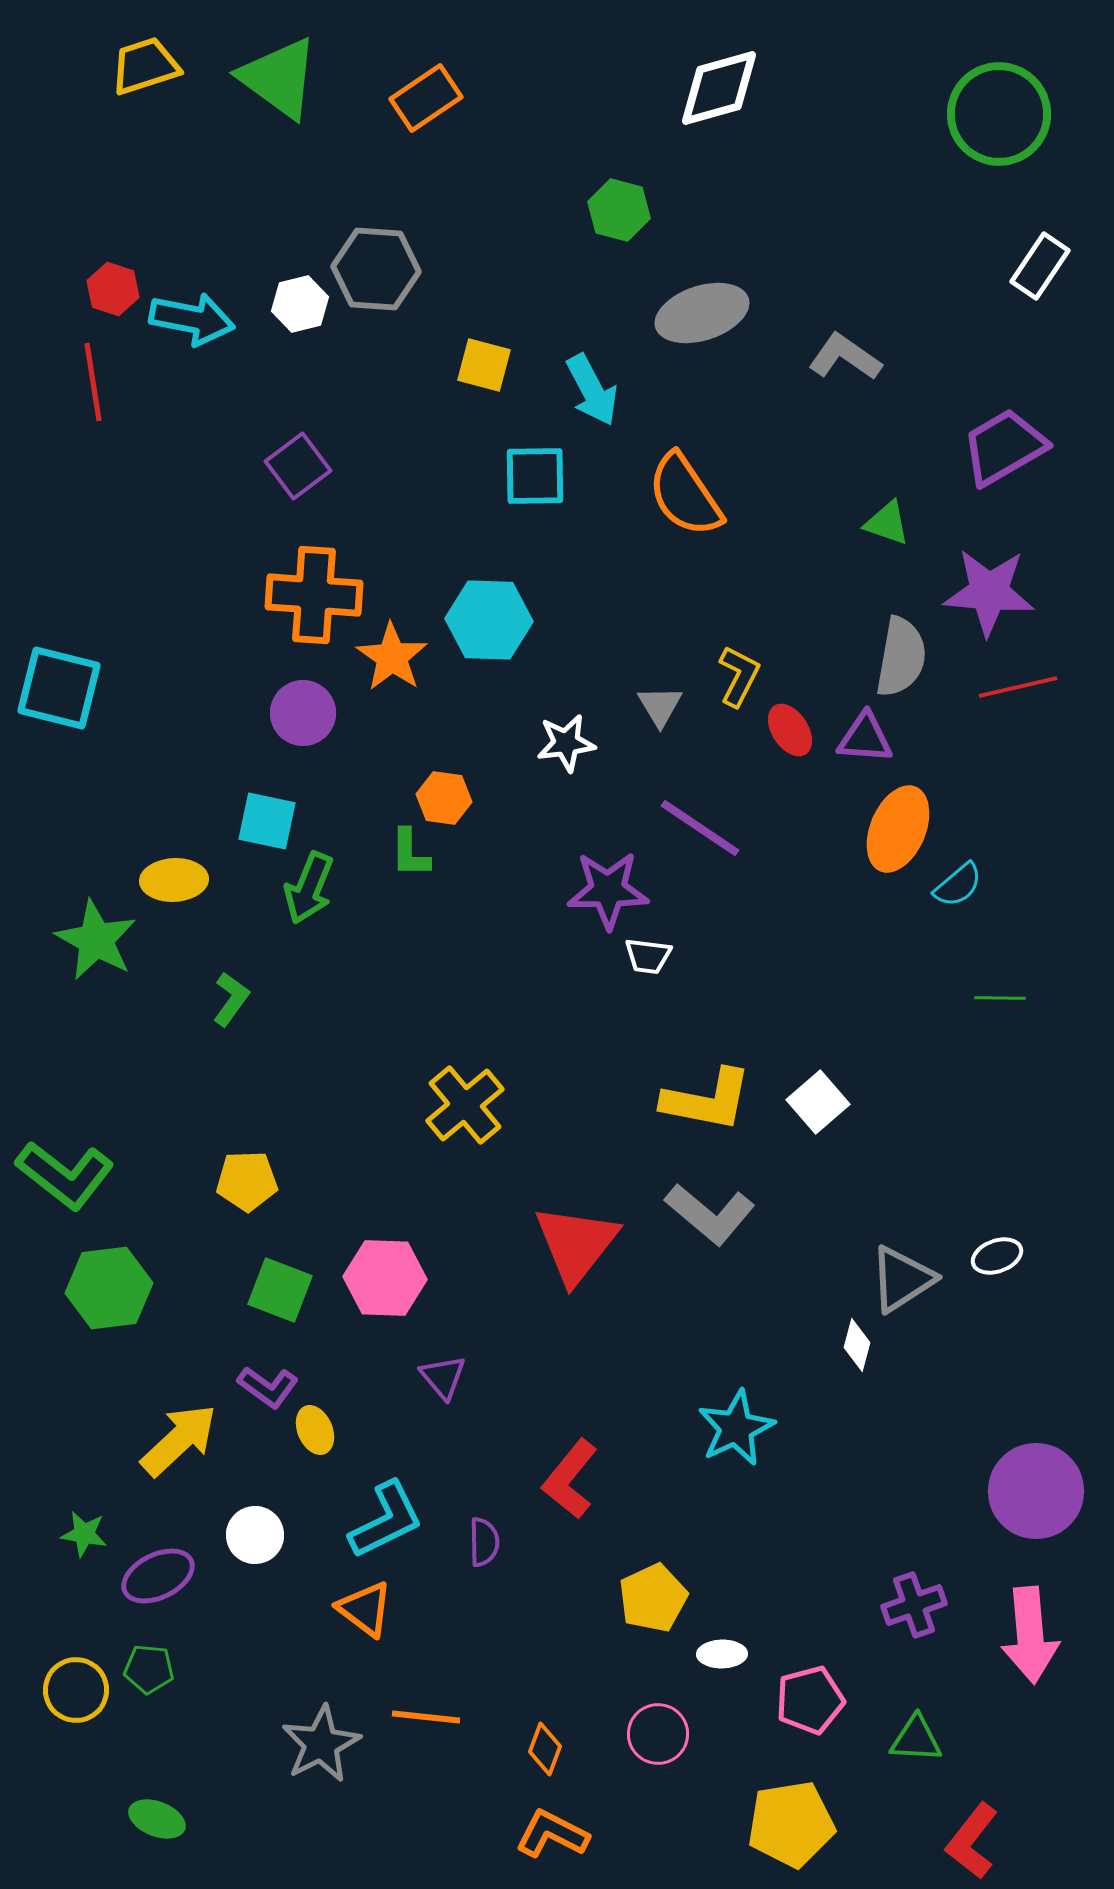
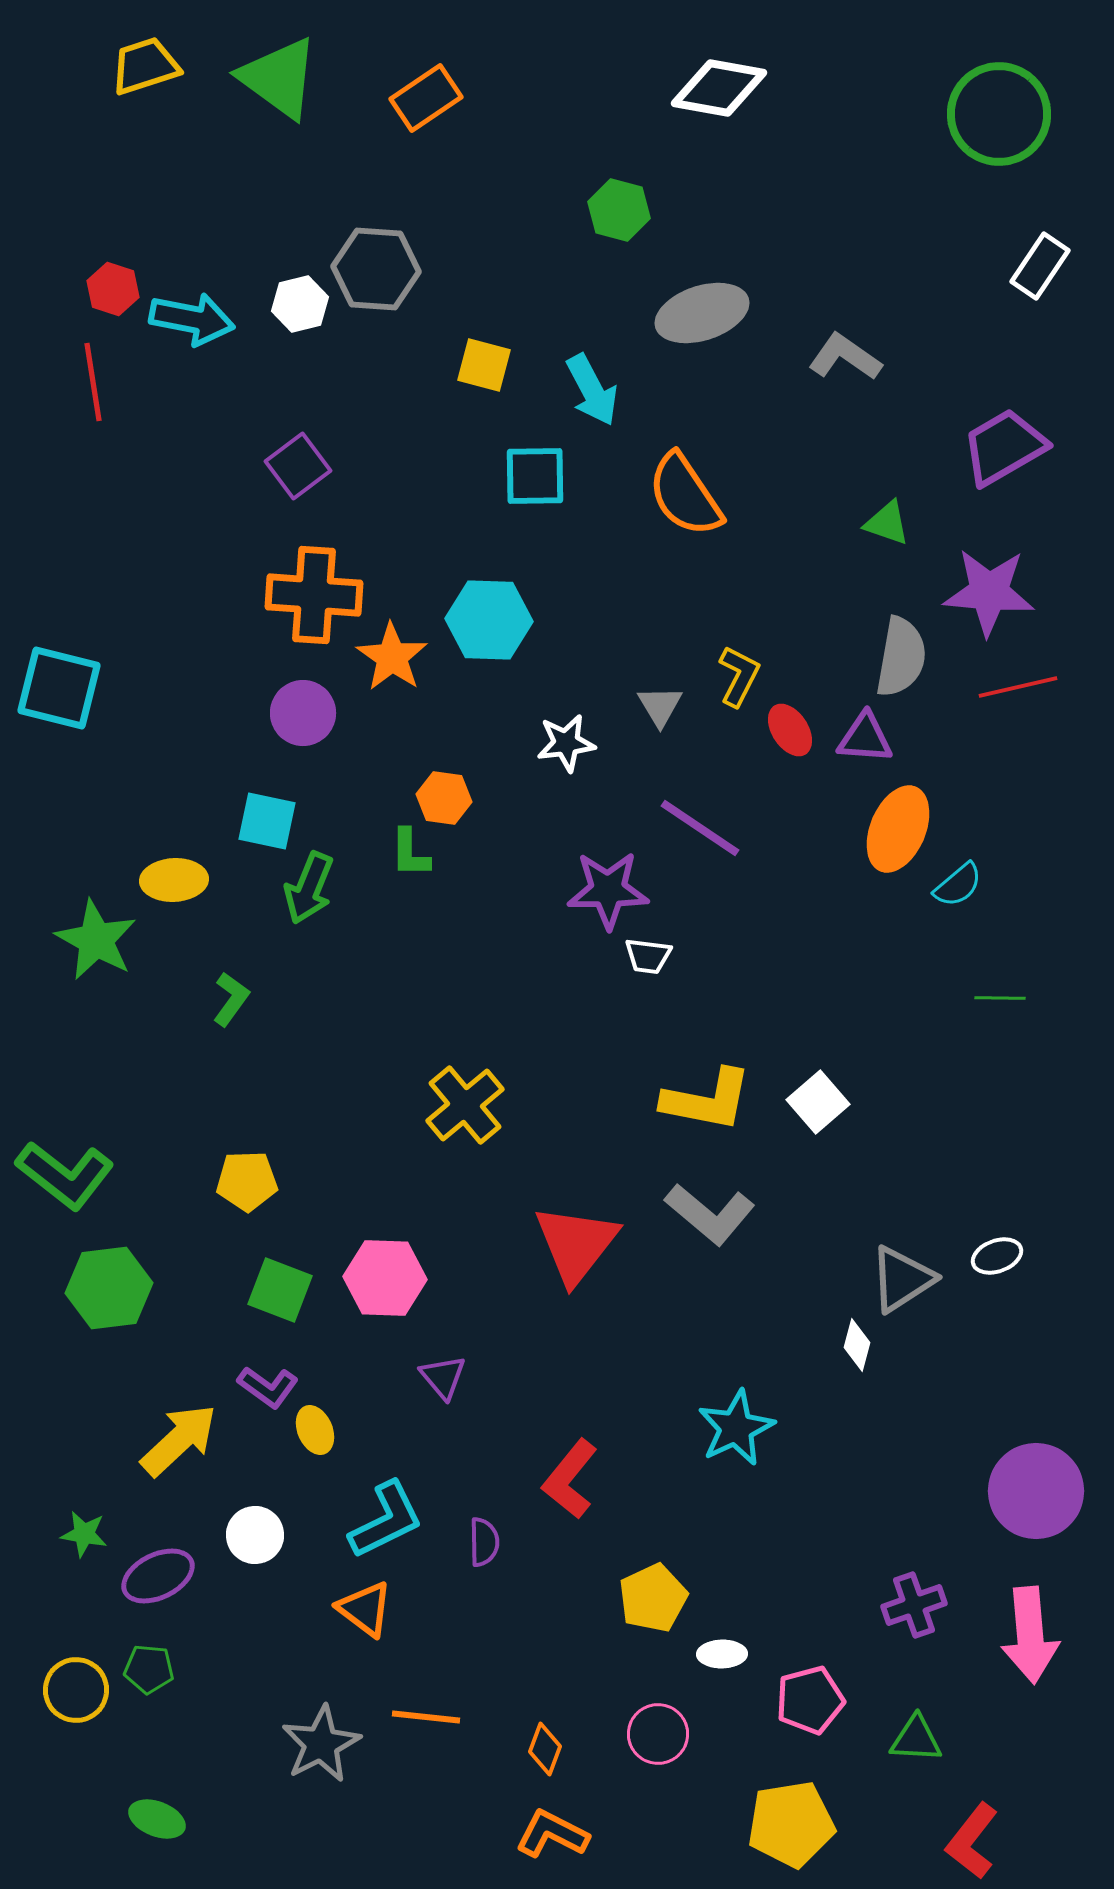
white diamond at (719, 88): rotated 26 degrees clockwise
